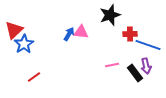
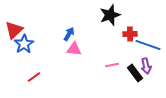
pink triangle: moved 7 px left, 17 px down
